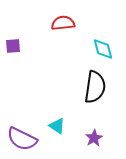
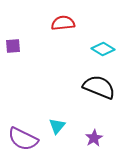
cyan diamond: rotated 45 degrees counterclockwise
black semicircle: moved 4 px right; rotated 76 degrees counterclockwise
cyan triangle: rotated 36 degrees clockwise
purple semicircle: moved 1 px right
